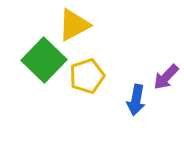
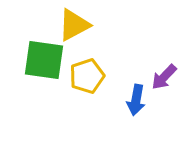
green square: rotated 36 degrees counterclockwise
purple arrow: moved 2 px left
